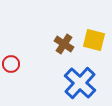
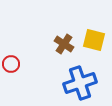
blue cross: rotated 28 degrees clockwise
